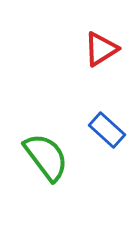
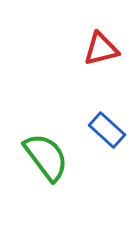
red triangle: rotated 18 degrees clockwise
